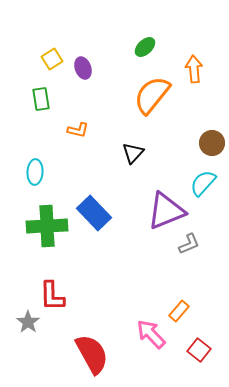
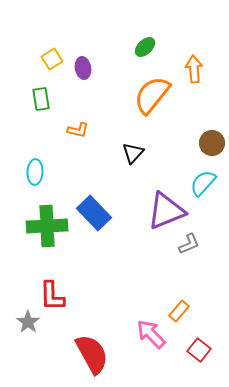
purple ellipse: rotated 10 degrees clockwise
